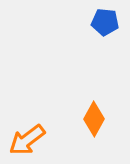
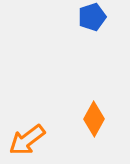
blue pentagon: moved 13 px left, 5 px up; rotated 24 degrees counterclockwise
